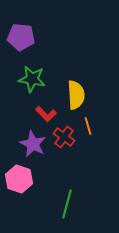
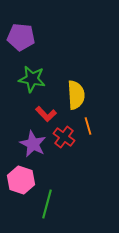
pink hexagon: moved 2 px right, 1 px down
green line: moved 20 px left
